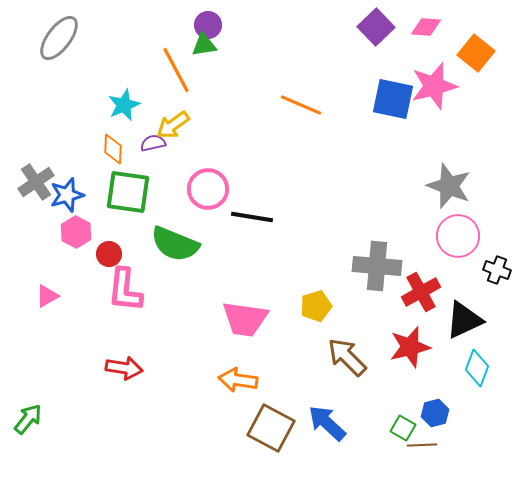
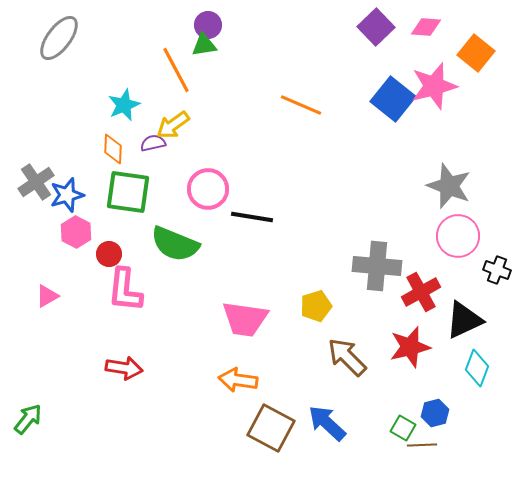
blue square at (393, 99): rotated 27 degrees clockwise
